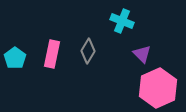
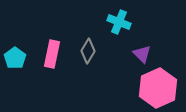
cyan cross: moved 3 px left, 1 px down
